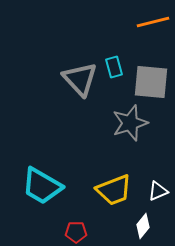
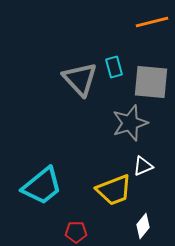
orange line: moved 1 px left
cyan trapezoid: rotated 69 degrees counterclockwise
white triangle: moved 15 px left, 25 px up
